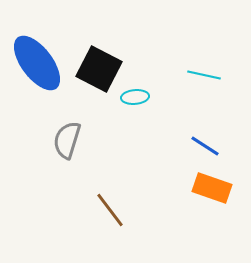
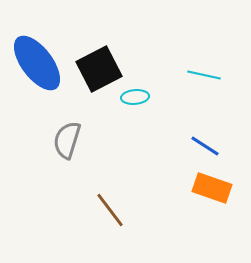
black square: rotated 36 degrees clockwise
